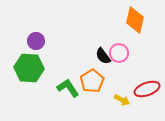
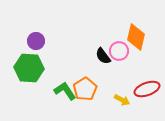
orange diamond: moved 1 px right, 17 px down
pink circle: moved 2 px up
orange pentagon: moved 7 px left, 8 px down
green L-shape: moved 3 px left, 3 px down
